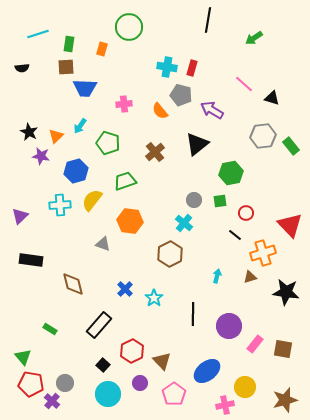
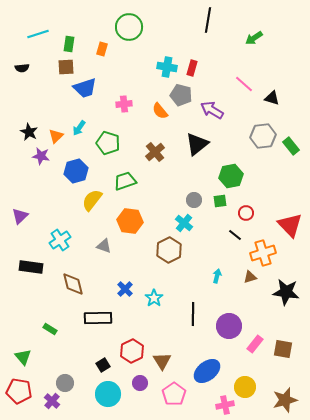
blue trapezoid at (85, 88): rotated 20 degrees counterclockwise
cyan arrow at (80, 126): moved 1 px left, 2 px down
green hexagon at (231, 173): moved 3 px down
cyan cross at (60, 205): moved 35 px down; rotated 30 degrees counterclockwise
gray triangle at (103, 244): moved 1 px right, 2 px down
brown hexagon at (170, 254): moved 1 px left, 4 px up
black rectangle at (31, 260): moved 7 px down
black rectangle at (99, 325): moved 1 px left, 7 px up; rotated 48 degrees clockwise
brown triangle at (162, 361): rotated 12 degrees clockwise
black square at (103, 365): rotated 16 degrees clockwise
red pentagon at (31, 384): moved 12 px left, 7 px down
